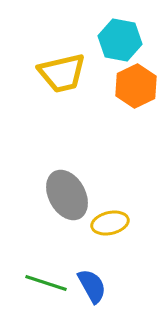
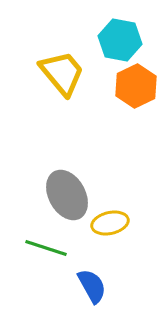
yellow trapezoid: rotated 117 degrees counterclockwise
green line: moved 35 px up
